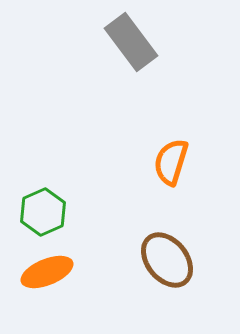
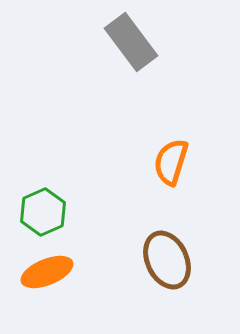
brown ellipse: rotated 14 degrees clockwise
